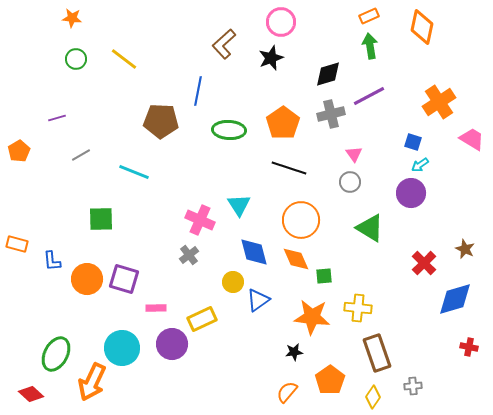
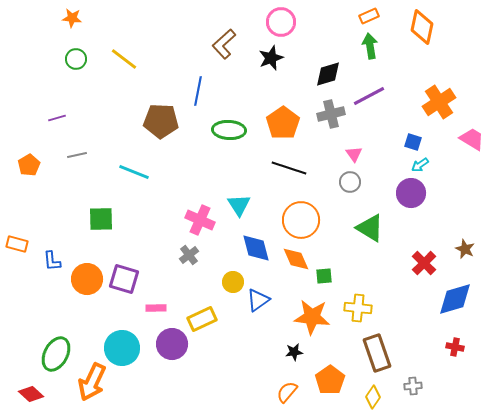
orange pentagon at (19, 151): moved 10 px right, 14 px down
gray line at (81, 155): moved 4 px left; rotated 18 degrees clockwise
blue diamond at (254, 252): moved 2 px right, 4 px up
red cross at (469, 347): moved 14 px left
